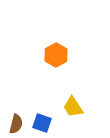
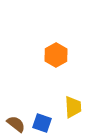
yellow trapezoid: rotated 150 degrees counterclockwise
brown semicircle: rotated 66 degrees counterclockwise
